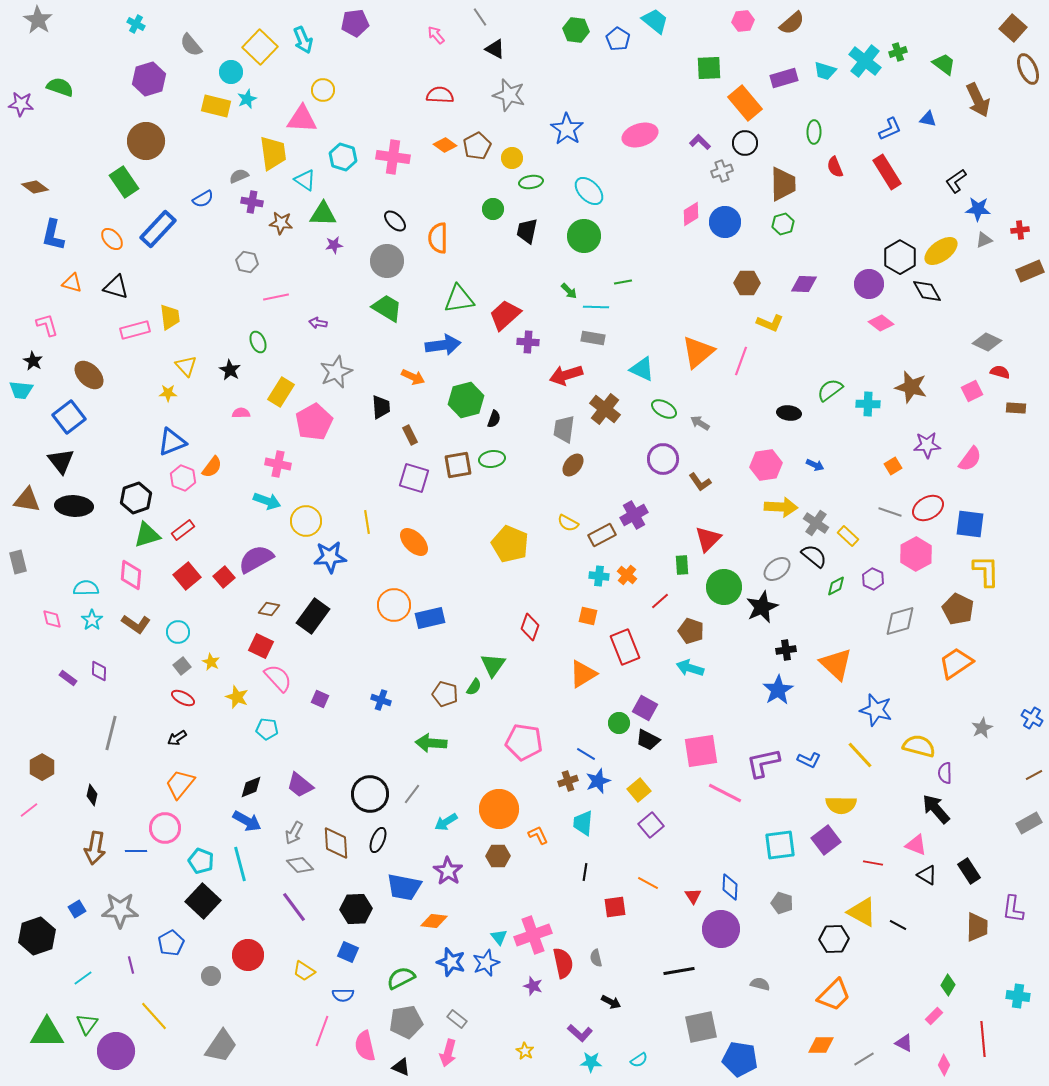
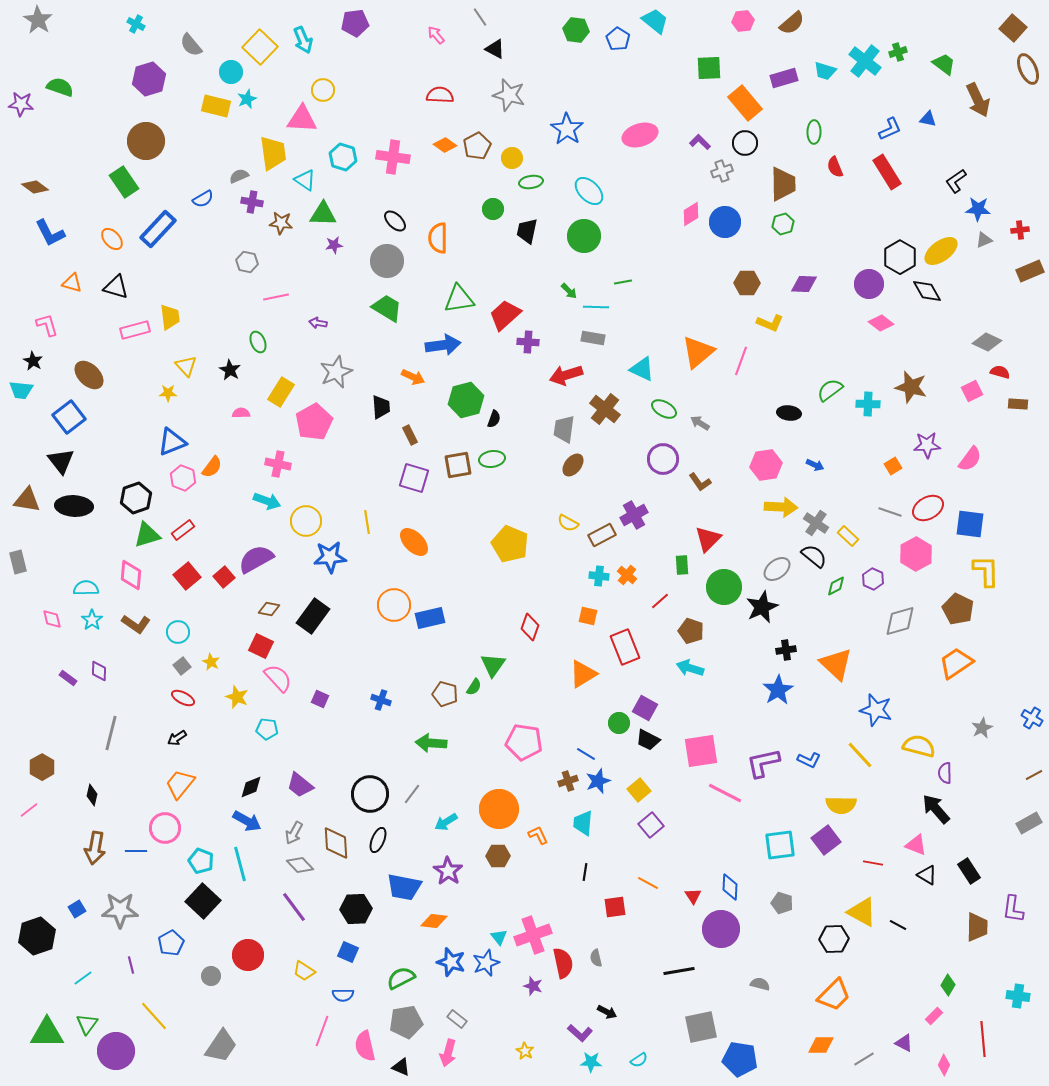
blue L-shape at (53, 235): moved 3 px left, 2 px up; rotated 40 degrees counterclockwise
brown rectangle at (1016, 408): moved 2 px right, 4 px up
black arrow at (611, 1002): moved 4 px left, 10 px down
